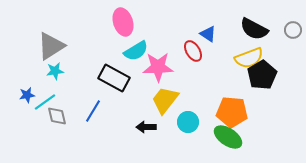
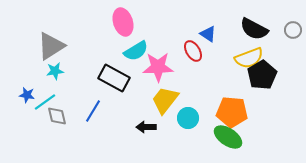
blue star: rotated 21 degrees clockwise
cyan circle: moved 4 px up
